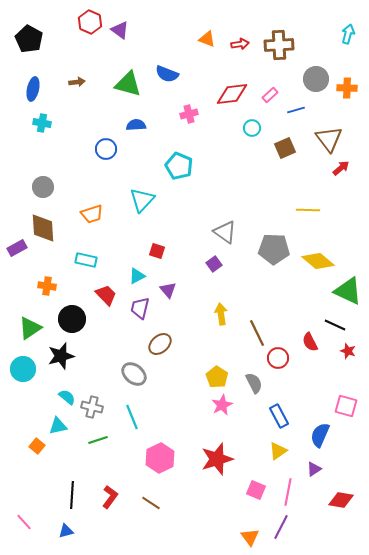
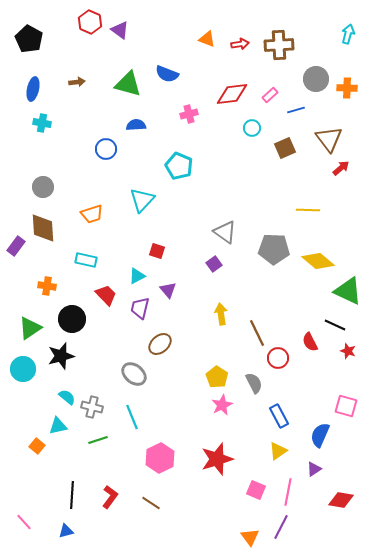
purple rectangle at (17, 248): moved 1 px left, 2 px up; rotated 24 degrees counterclockwise
